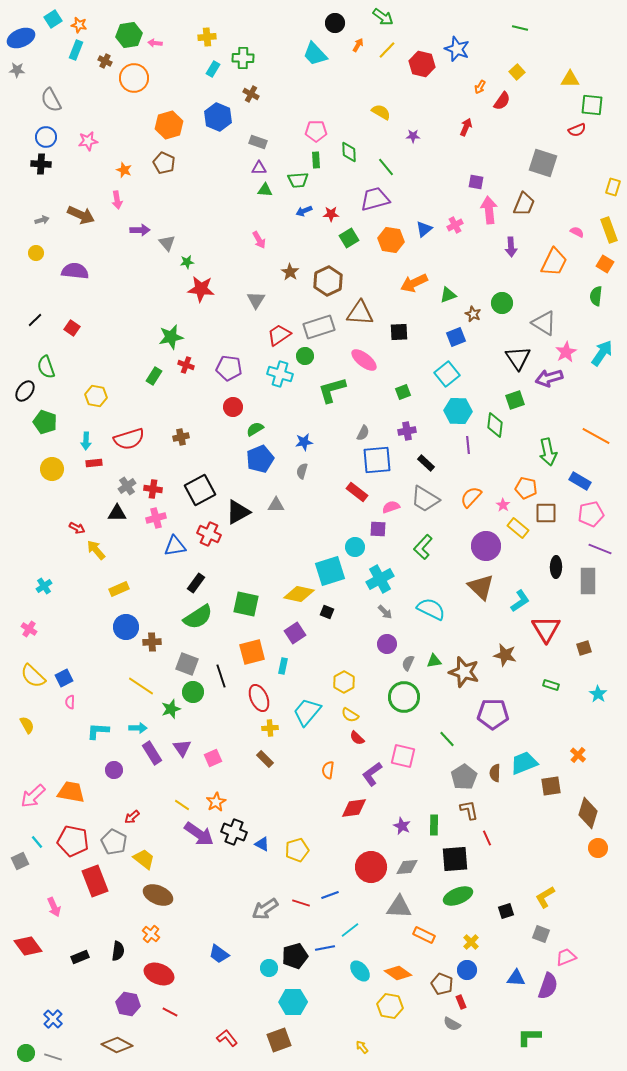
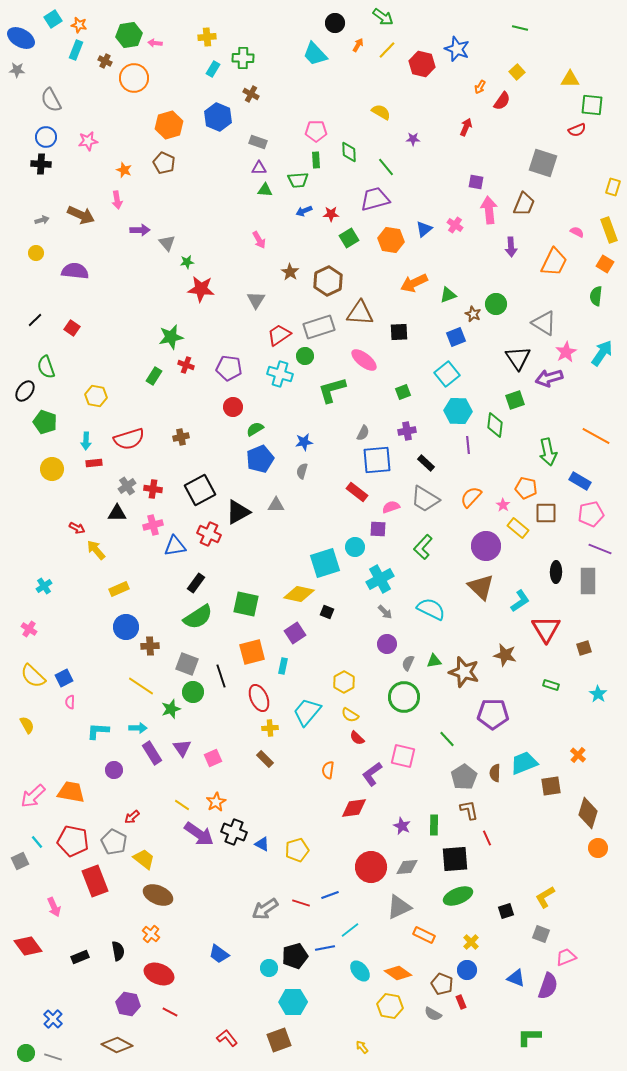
blue ellipse at (21, 38): rotated 52 degrees clockwise
purple star at (413, 136): moved 3 px down
pink cross at (455, 225): rotated 28 degrees counterclockwise
green circle at (502, 303): moved 6 px left, 1 px down
pink cross at (156, 518): moved 3 px left, 7 px down
black ellipse at (556, 567): moved 5 px down
cyan square at (330, 571): moved 5 px left, 8 px up
brown cross at (152, 642): moved 2 px left, 4 px down
gray triangle at (399, 907): rotated 28 degrees counterclockwise
black semicircle at (118, 951): rotated 18 degrees counterclockwise
blue triangle at (516, 978): rotated 18 degrees clockwise
gray semicircle at (452, 1024): moved 19 px left, 10 px up
